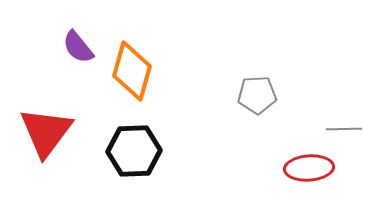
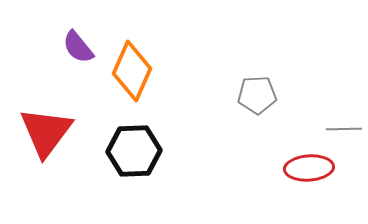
orange diamond: rotated 8 degrees clockwise
